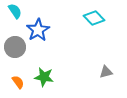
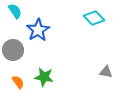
gray circle: moved 2 px left, 3 px down
gray triangle: rotated 24 degrees clockwise
